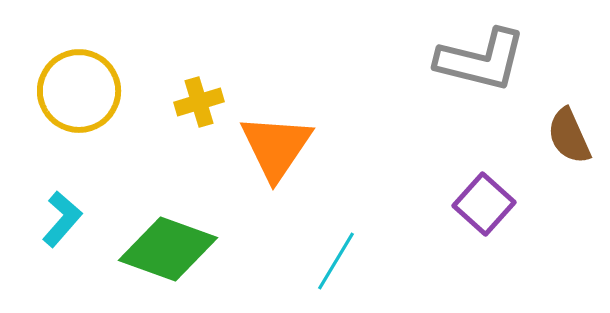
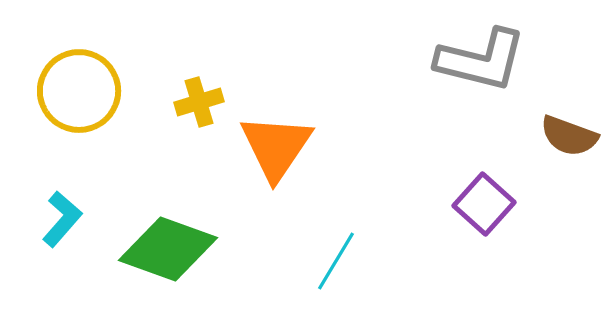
brown semicircle: rotated 46 degrees counterclockwise
